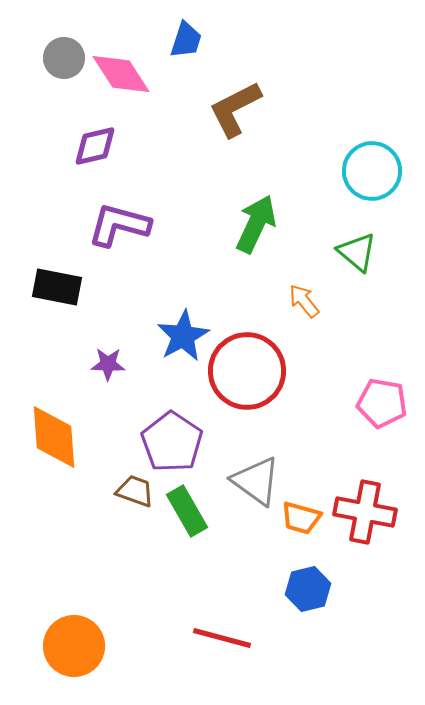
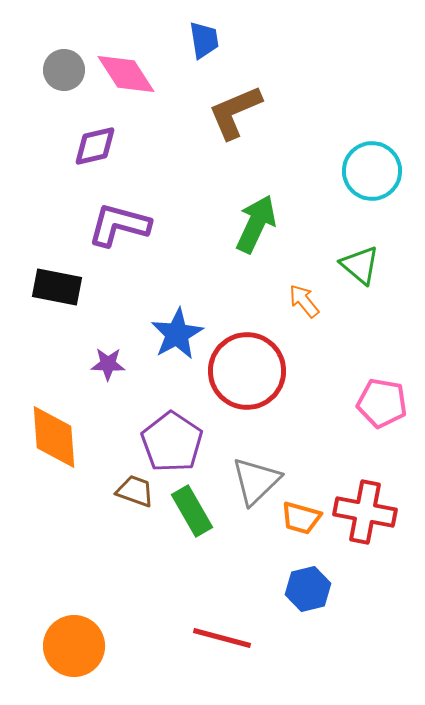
blue trapezoid: moved 18 px right; rotated 27 degrees counterclockwise
gray circle: moved 12 px down
pink diamond: moved 5 px right
brown L-shape: moved 3 px down; rotated 4 degrees clockwise
green triangle: moved 3 px right, 13 px down
blue star: moved 6 px left, 2 px up
gray triangle: rotated 40 degrees clockwise
green rectangle: moved 5 px right
